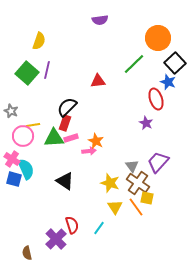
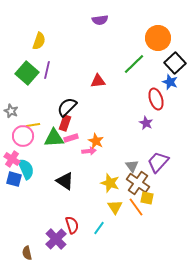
blue star: moved 2 px right
